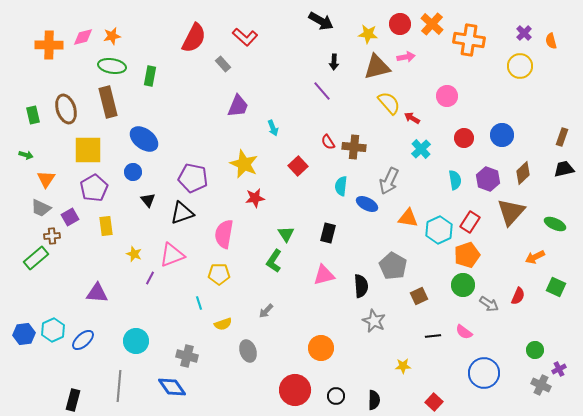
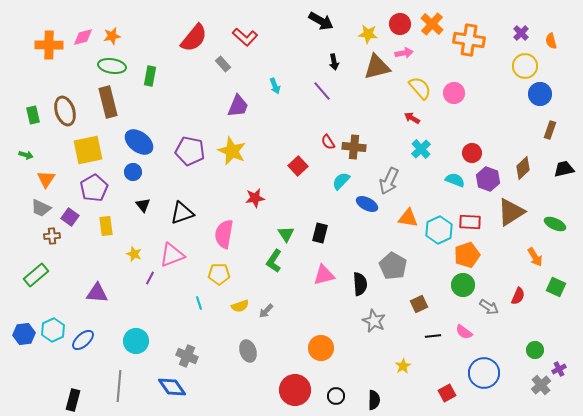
purple cross at (524, 33): moved 3 px left
red semicircle at (194, 38): rotated 12 degrees clockwise
pink arrow at (406, 57): moved 2 px left, 4 px up
black arrow at (334, 62): rotated 14 degrees counterclockwise
yellow circle at (520, 66): moved 5 px right
pink circle at (447, 96): moved 7 px right, 3 px up
yellow semicircle at (389, 103): moved 31 px right, 15 px up
brown ellipse at (66, 109): moved 1 px left, 2 px down
cyan arrow at (273, 128): moved 2 px right, 42 px up
blue circle at (502, 135): moved 38 px right, 41 px up
brown rectangle at (562, 137): moved 12 px left, 7 px up
red circle at (464, 138): moved 8 px right, 15 px down
blue ellipse at (144, 139): moved 5 px left, 3 px down
yellow square at (88, 150): rotated 12 degrees counterclockwise
yellow star at (244, 164): moved 12 px left, 13 px up
brown diamond at (523, 173): moved 5 px up
purple pentagon at (193, 178): moved 3 px left, 27 px up
cyan semicircle at (455, 180): rotated 60 degrees counterclockwise
cyan semicircle at (341, 186): moved 5 px up; rotated 36 degrees clockwise
black triangle at (148, 200): moved 5 px left, 5 px down
brown triangle at (511, 212): rotated 16 degrees clockwise
purple square at (70, 217): rotated 24 degrees counterclockwise
red rectangle at (470, 222): rotated 60 degrees clockwise
black rectangle at (328, 233): moved 8 px left
orange arrow at (535, 257): rotated 96 degrees counterclockwise
green rectangle at (36, 258): moved 17 px down
black semicircle at (361, 286): moved 1 px left, 2 px up
brown square at (419, 296): moved 8 px down
gray arrow at (489, 304): moved 3 px down
yellow semicircle at (223, 324): moved 17 px right, 18 px up
gray cross at (187, 356): rotated 10 degrees clockwise
yellow star at (403, 366): rotated 28 degrees counterclockwise
gray cross at (541, 385): rotated 24 degrees clockwise
red square at (434, 402): moved 13 px right, 9 px up; rotated 18 degrees clockwise
